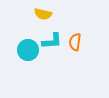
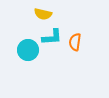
cyan L-shape: moved 4 px up
